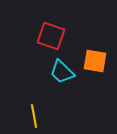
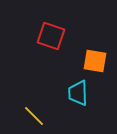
cyan trapezoid: moved 16 px right, 21 px down; rotated 44 degrees clockwise
yellow line: rotated 35 degrees counterclockwise
